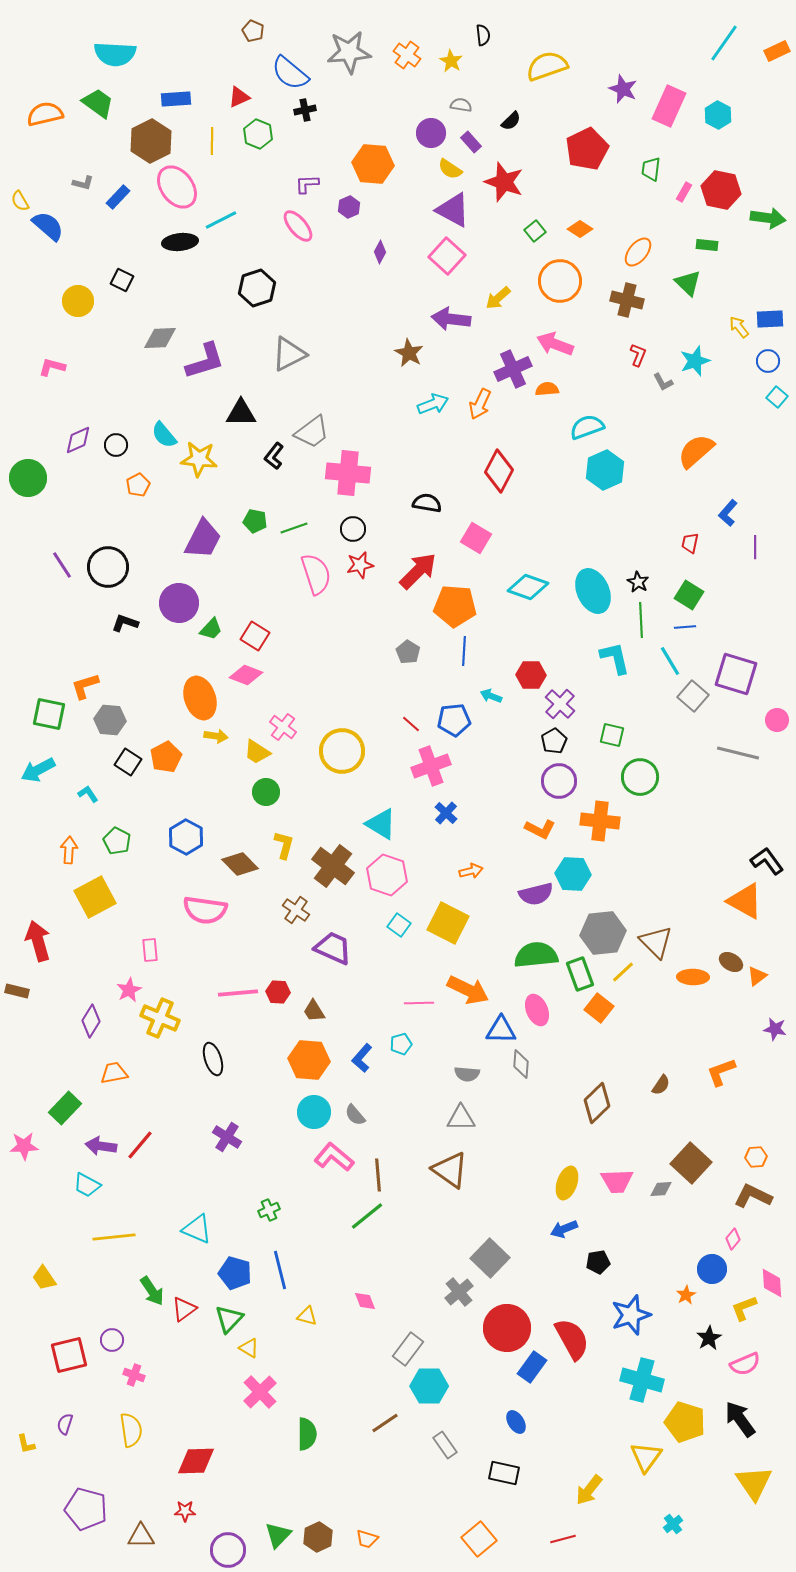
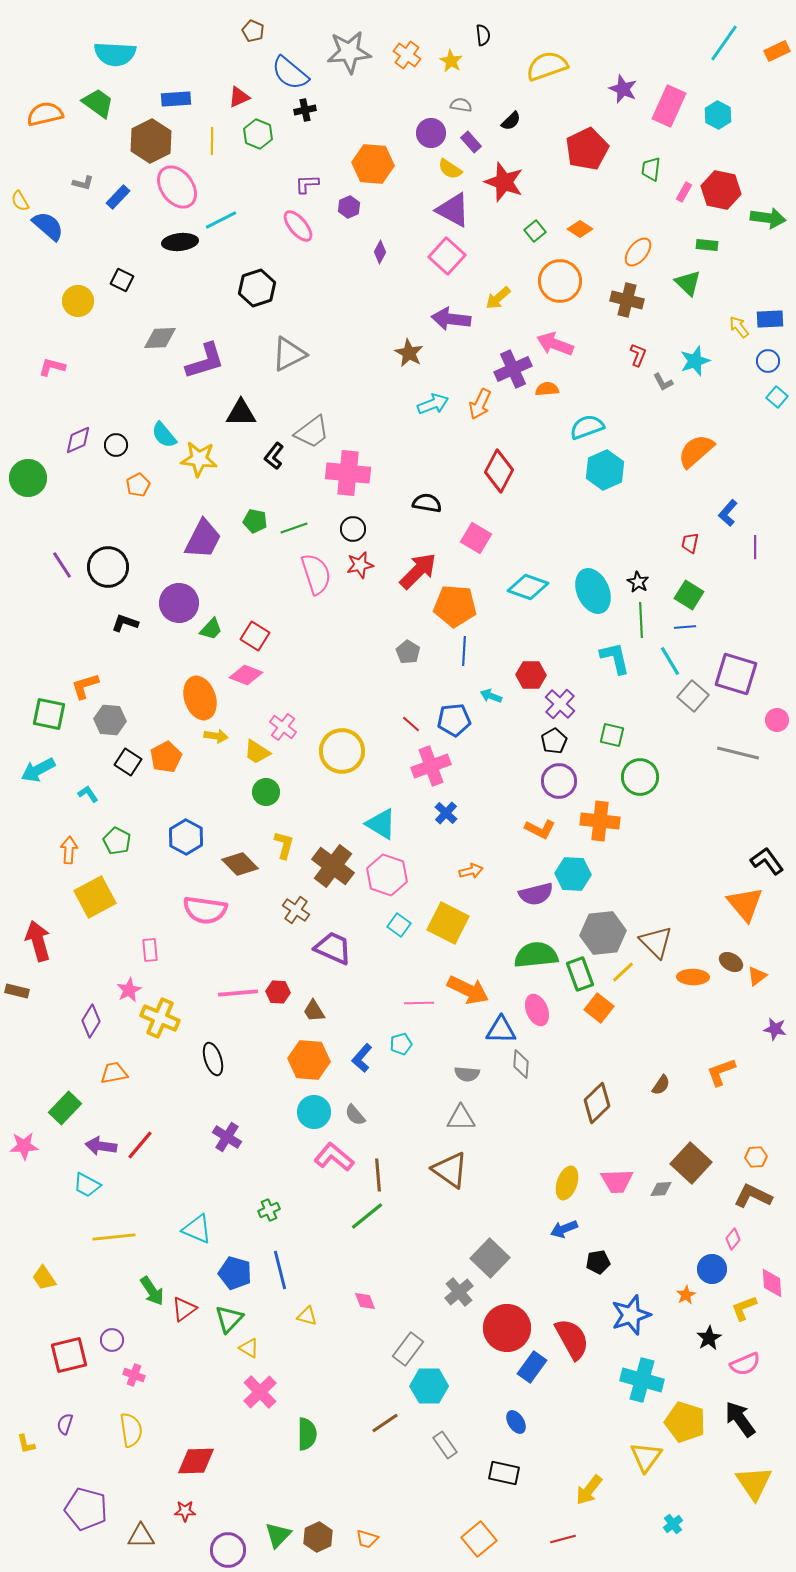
orange triangle at (745, 901): moved 3 px down; rotated 21 degrees clockwise
